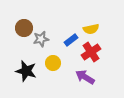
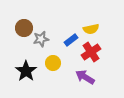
black star: rotated 20 degrees clockwise
